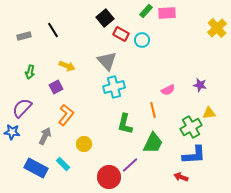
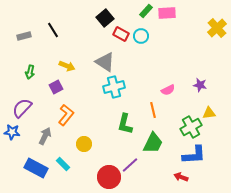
cyan circle: moved 1 px left, 4 px up
gray triangle: moved 2 px left, 1 px down; rotated 15 degrees counterclockwise
